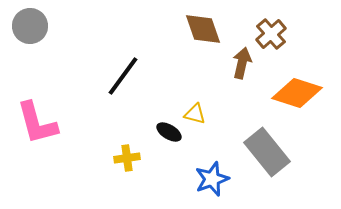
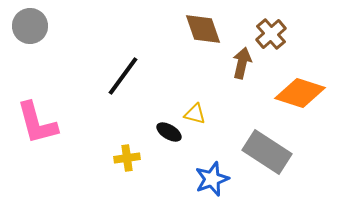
orange diamond: moved 3 px right
gray rectangle: rotated 18 degrees counterclockwise
